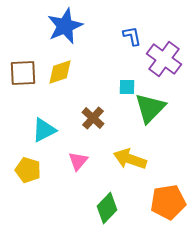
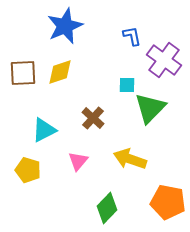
purple cross: moved 1 px down
cyan square: moved 2 px up
orange pentagon: rotated 20 degrees clockwise
